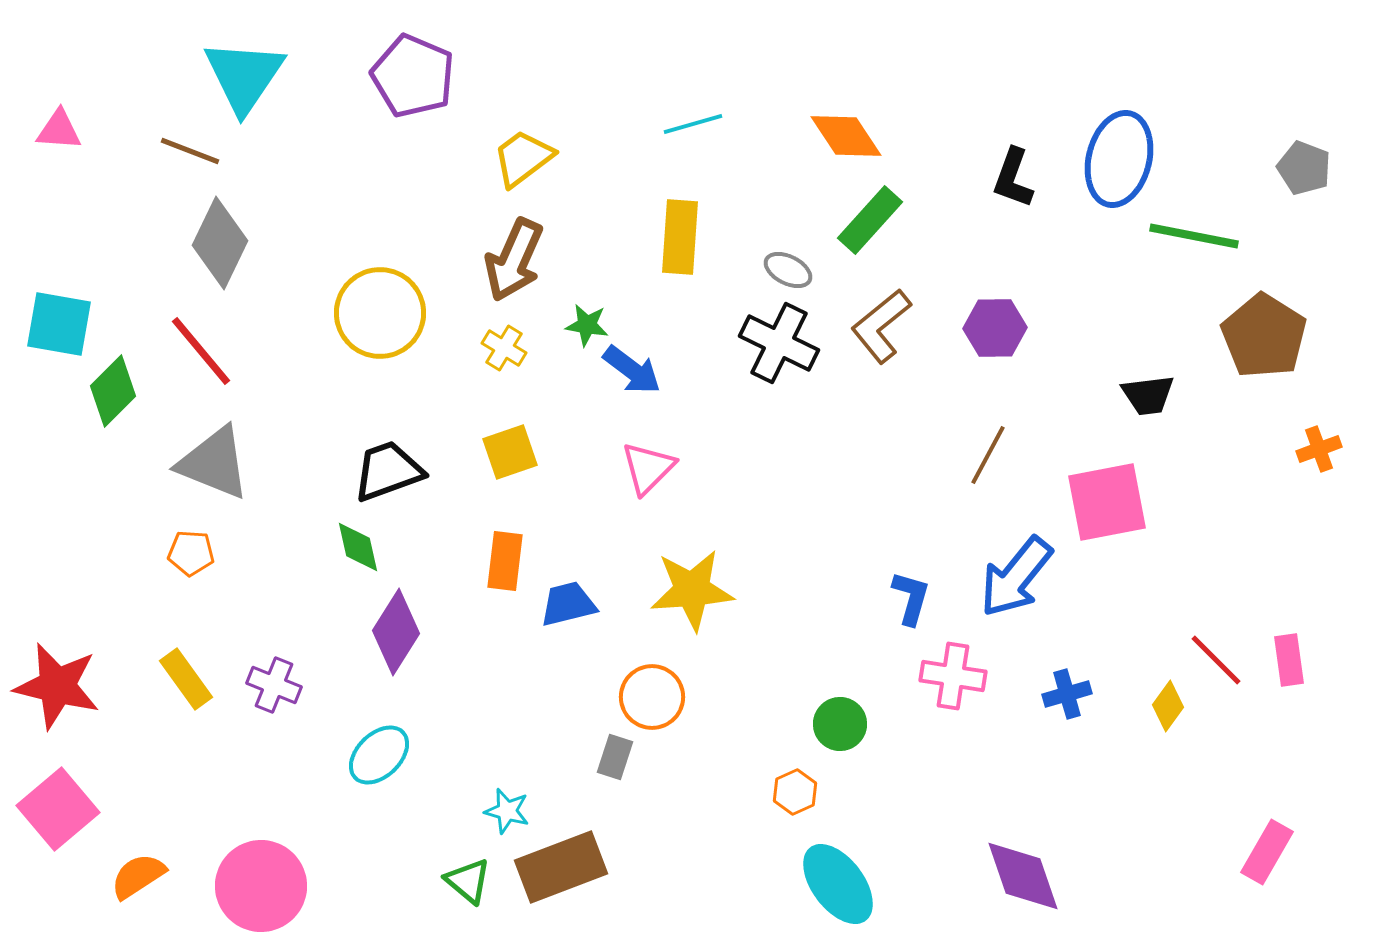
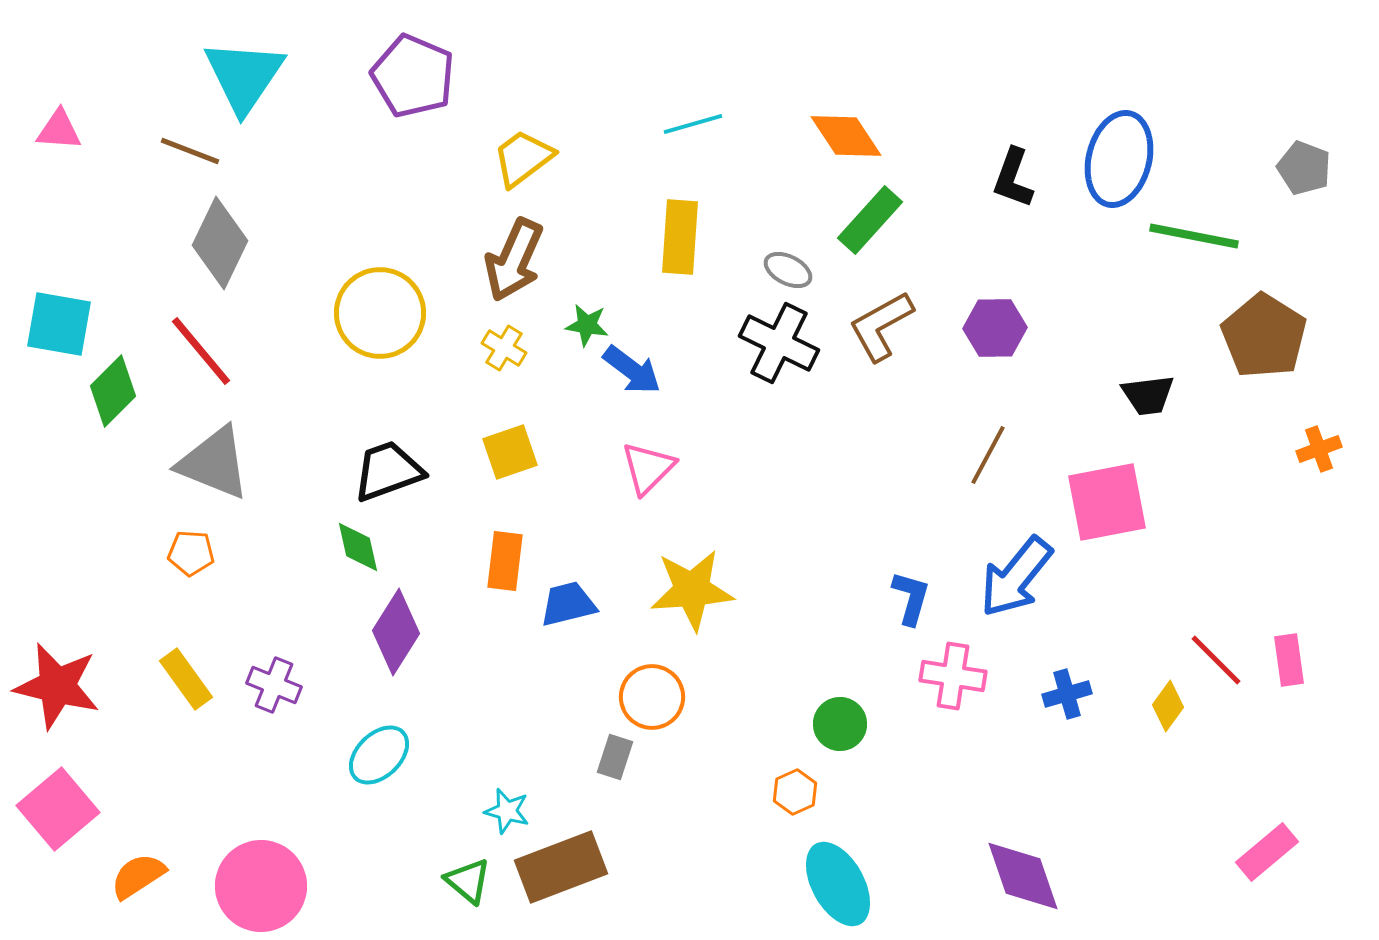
brown L-shape at (881, 326): rotated 10 degrees clockwise
pink rectangle at (1267, 852): rotated 20 degrees clockwise
cyan ellipse at (838, 884): rotated 8 degrees clockwise
